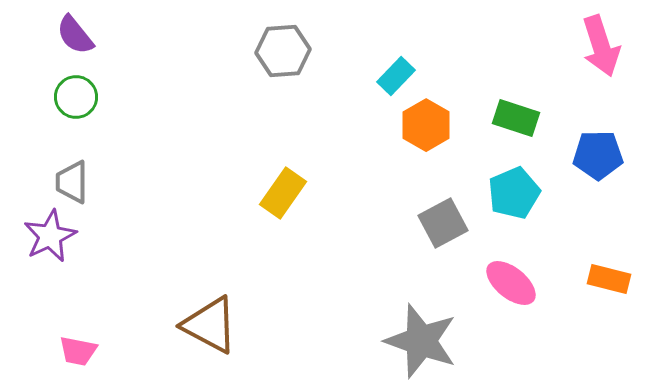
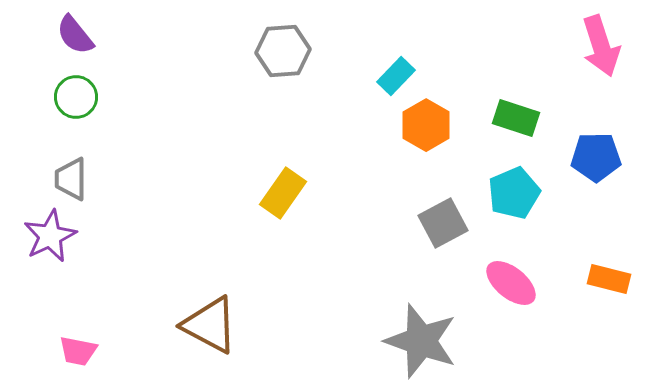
blue pentagon: moved 2 px left, 2 px down
gray trapezoid: moved 1 px left, 3 px up
